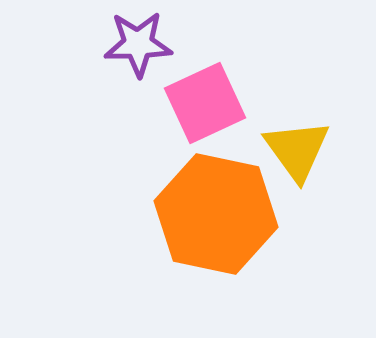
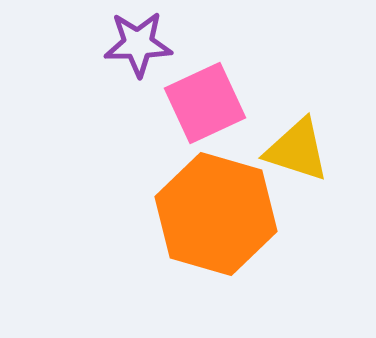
yellow triangle: rotated 36 degrees counterclockwise
orange hexagon: rotated 4 degrees clockwise
